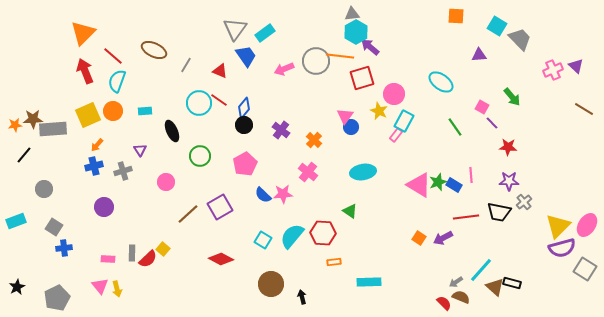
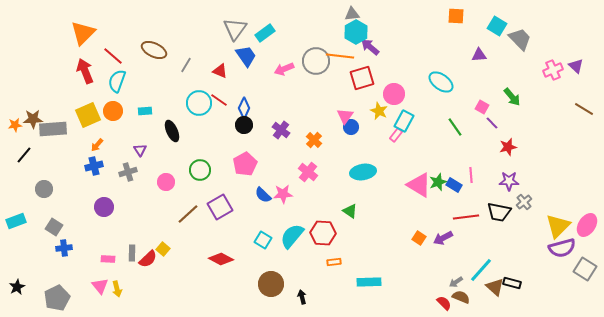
blue diamond at (244, 108): rotated 15 degrees counterclockwise
red star at (508, 147): rotated 18 degrees counterclockwise
green circle at (200, 156): moved 14 px down
gray cross at (123, 171): moved 5 px right, 1 px down
